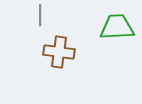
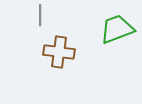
green trapezoid: moved 2 px down; rotated 18 degrees counterclockwise
